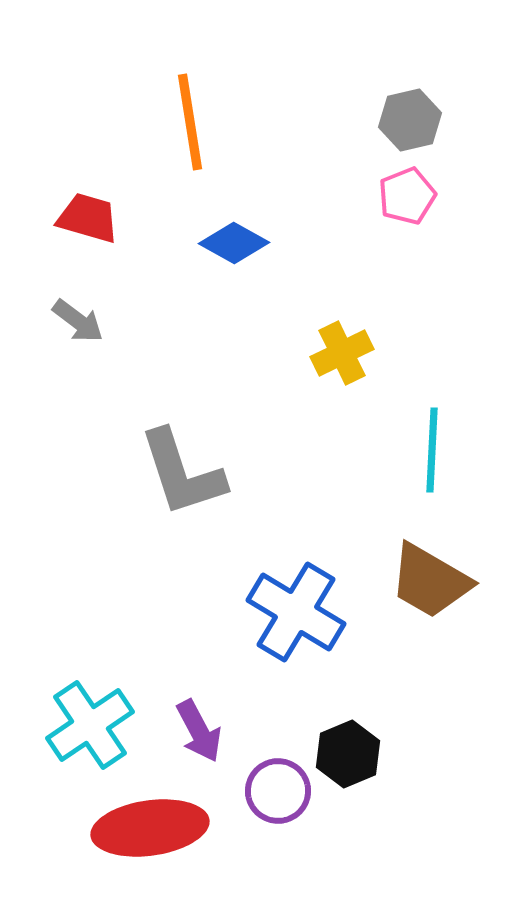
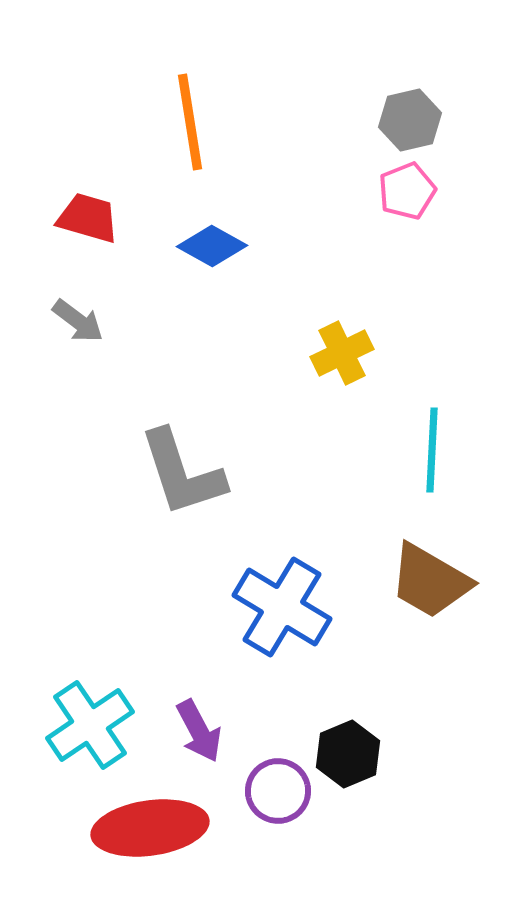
pink pentagon: moved 5 px up
blue diamond: moved 22 px left, 3 px down
blue cross: moved 14 px left, 5 px up
